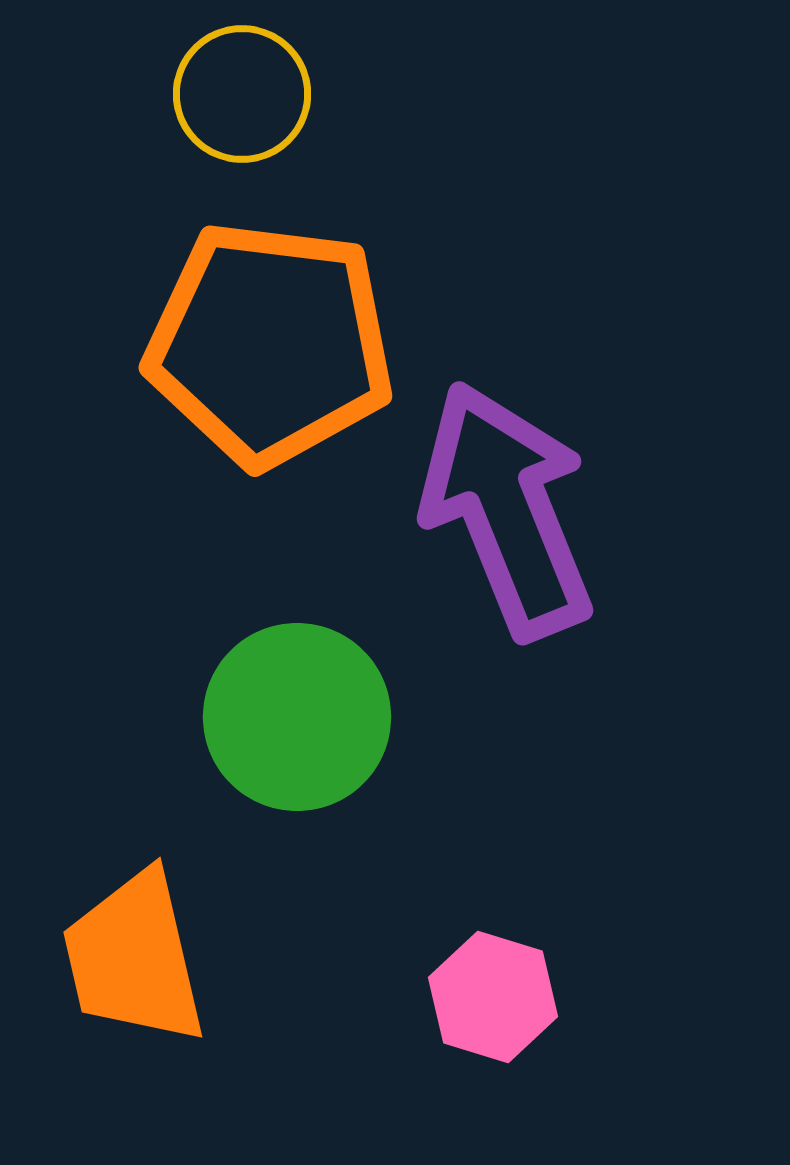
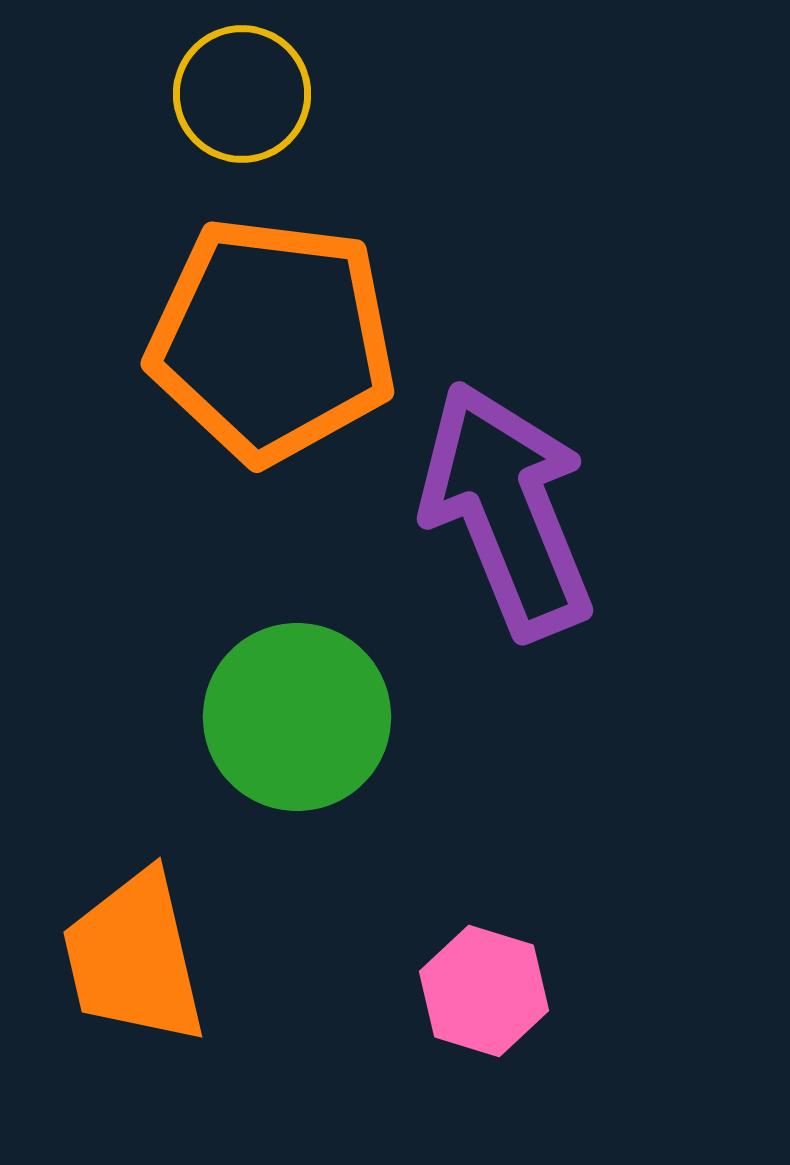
orange pentagon: moved 2 px right, 4 px up
pink hexagon: moved 9 px left, 6 px up
